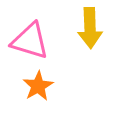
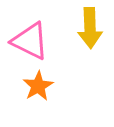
pink triangle: rotated 9 degrees clockwise
